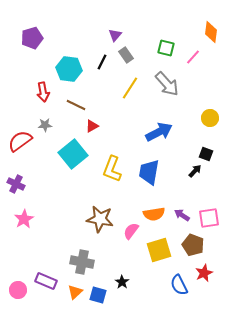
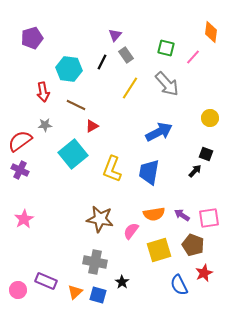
purple cross: moved 4 px right, 14 px up
gray cross: moved 13 px right
